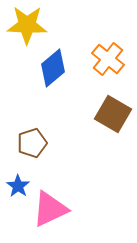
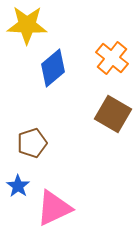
orange cross: moved 4 px right, 1 px up
pink triangle: moved 4 px right, 1 px up
